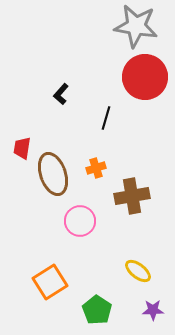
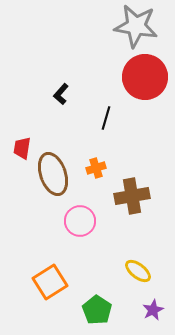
purple star: rotated 25 degrees counterclockwise
